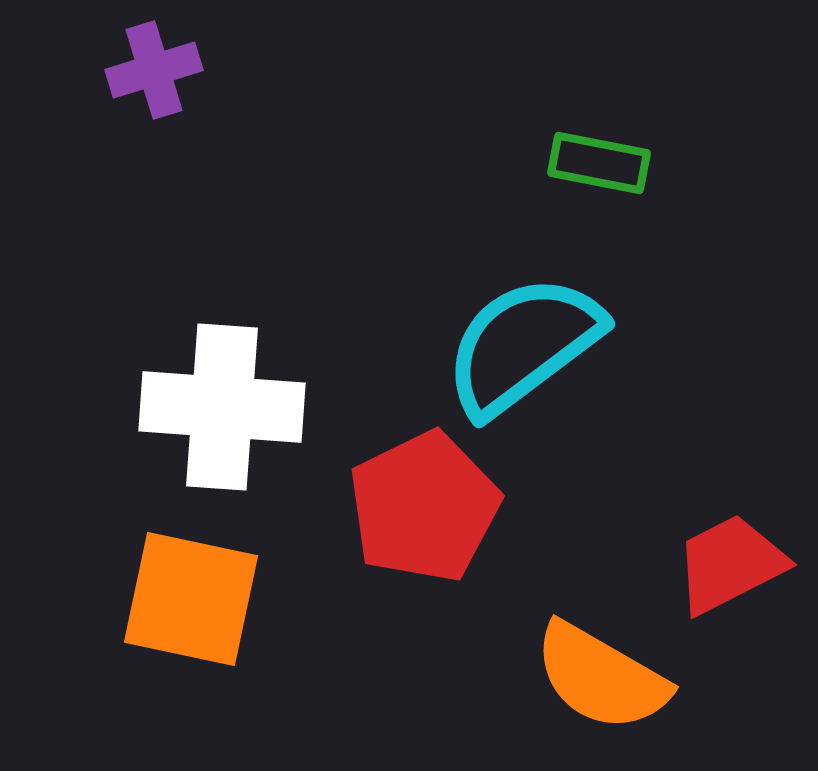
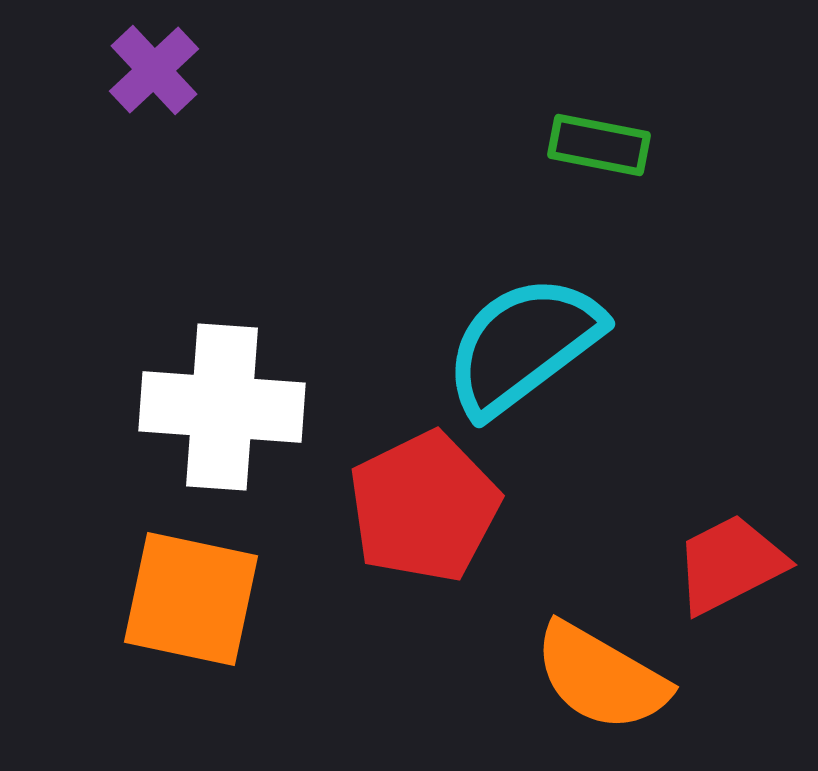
purple cross: rotated 26 degrees counterclockwise
green rectangle: moved 18 px up
